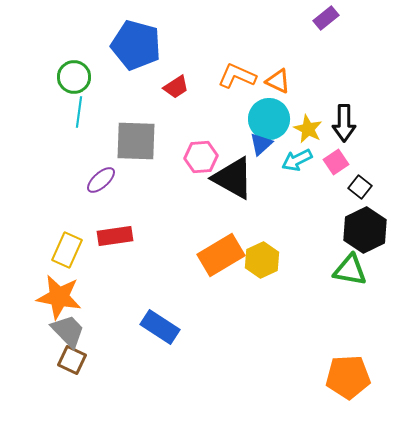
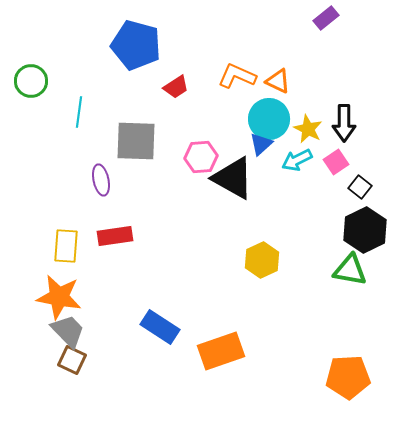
green circle: moved 43 px left, 4 px down
purple ellipse: rotated 60 degrees counterclockwise
yellow rectangle: moved 1 px left, 4 px up; rotated 20 degrees counterclockwise
orange rectangle: moved 96 px down; rotated 12 degrees clockwise
